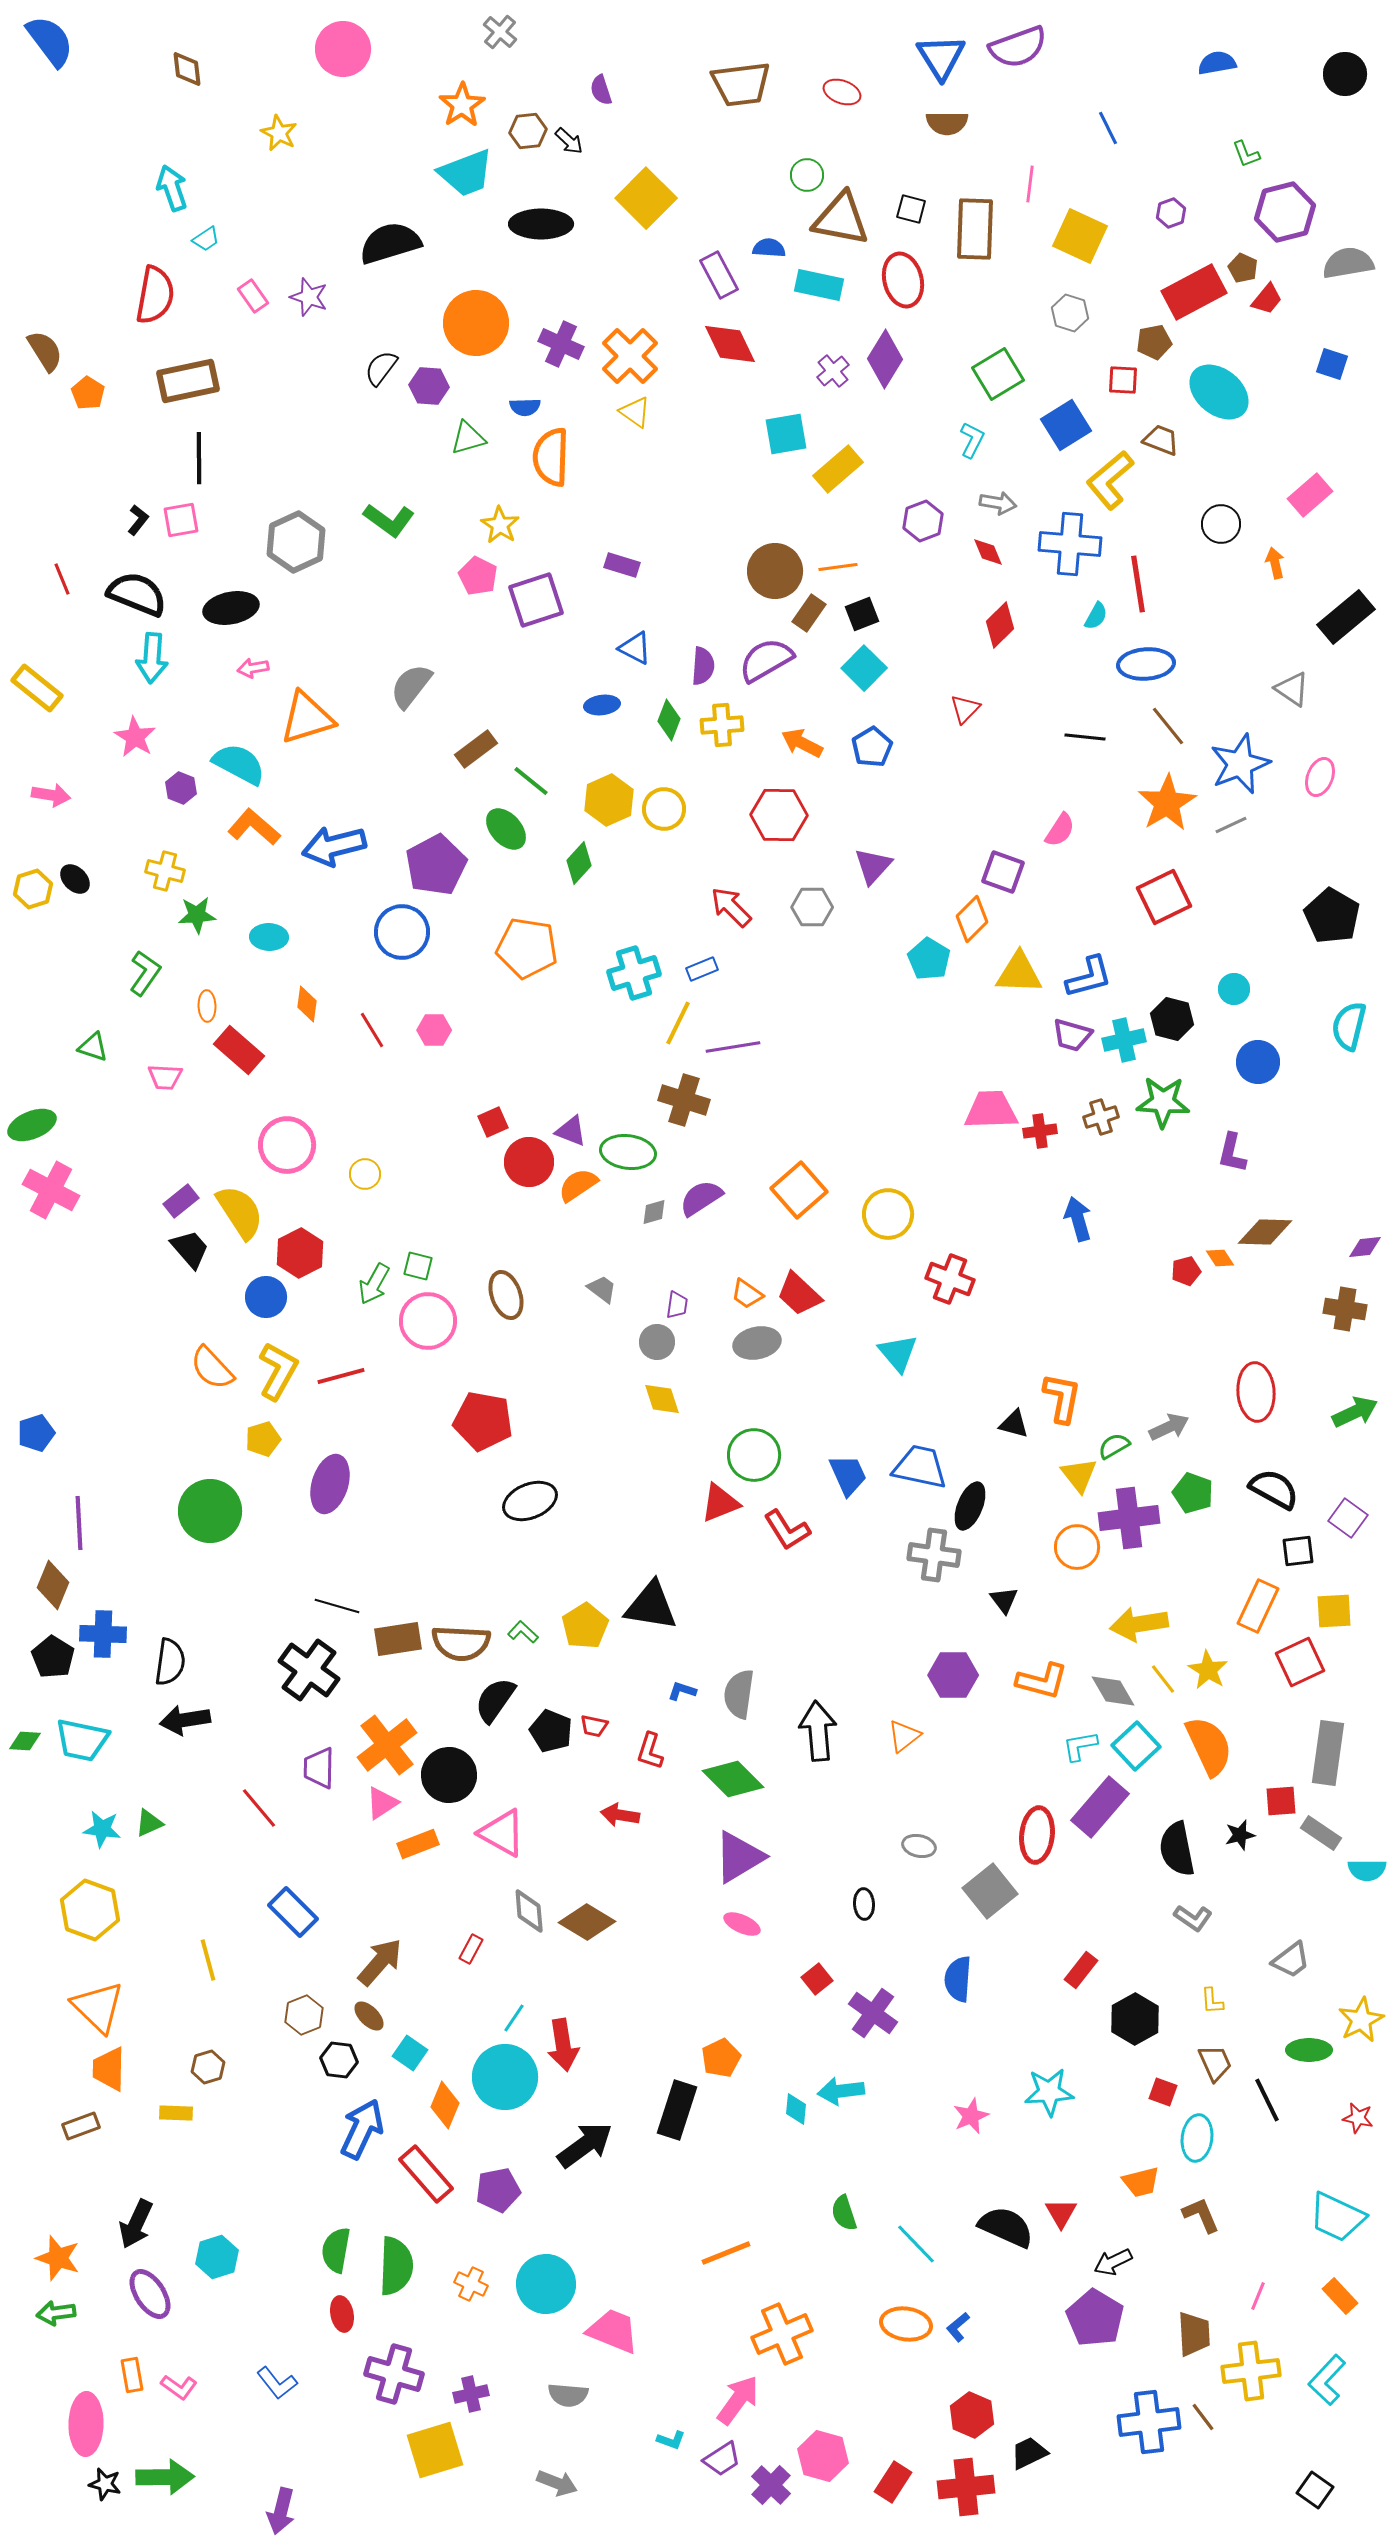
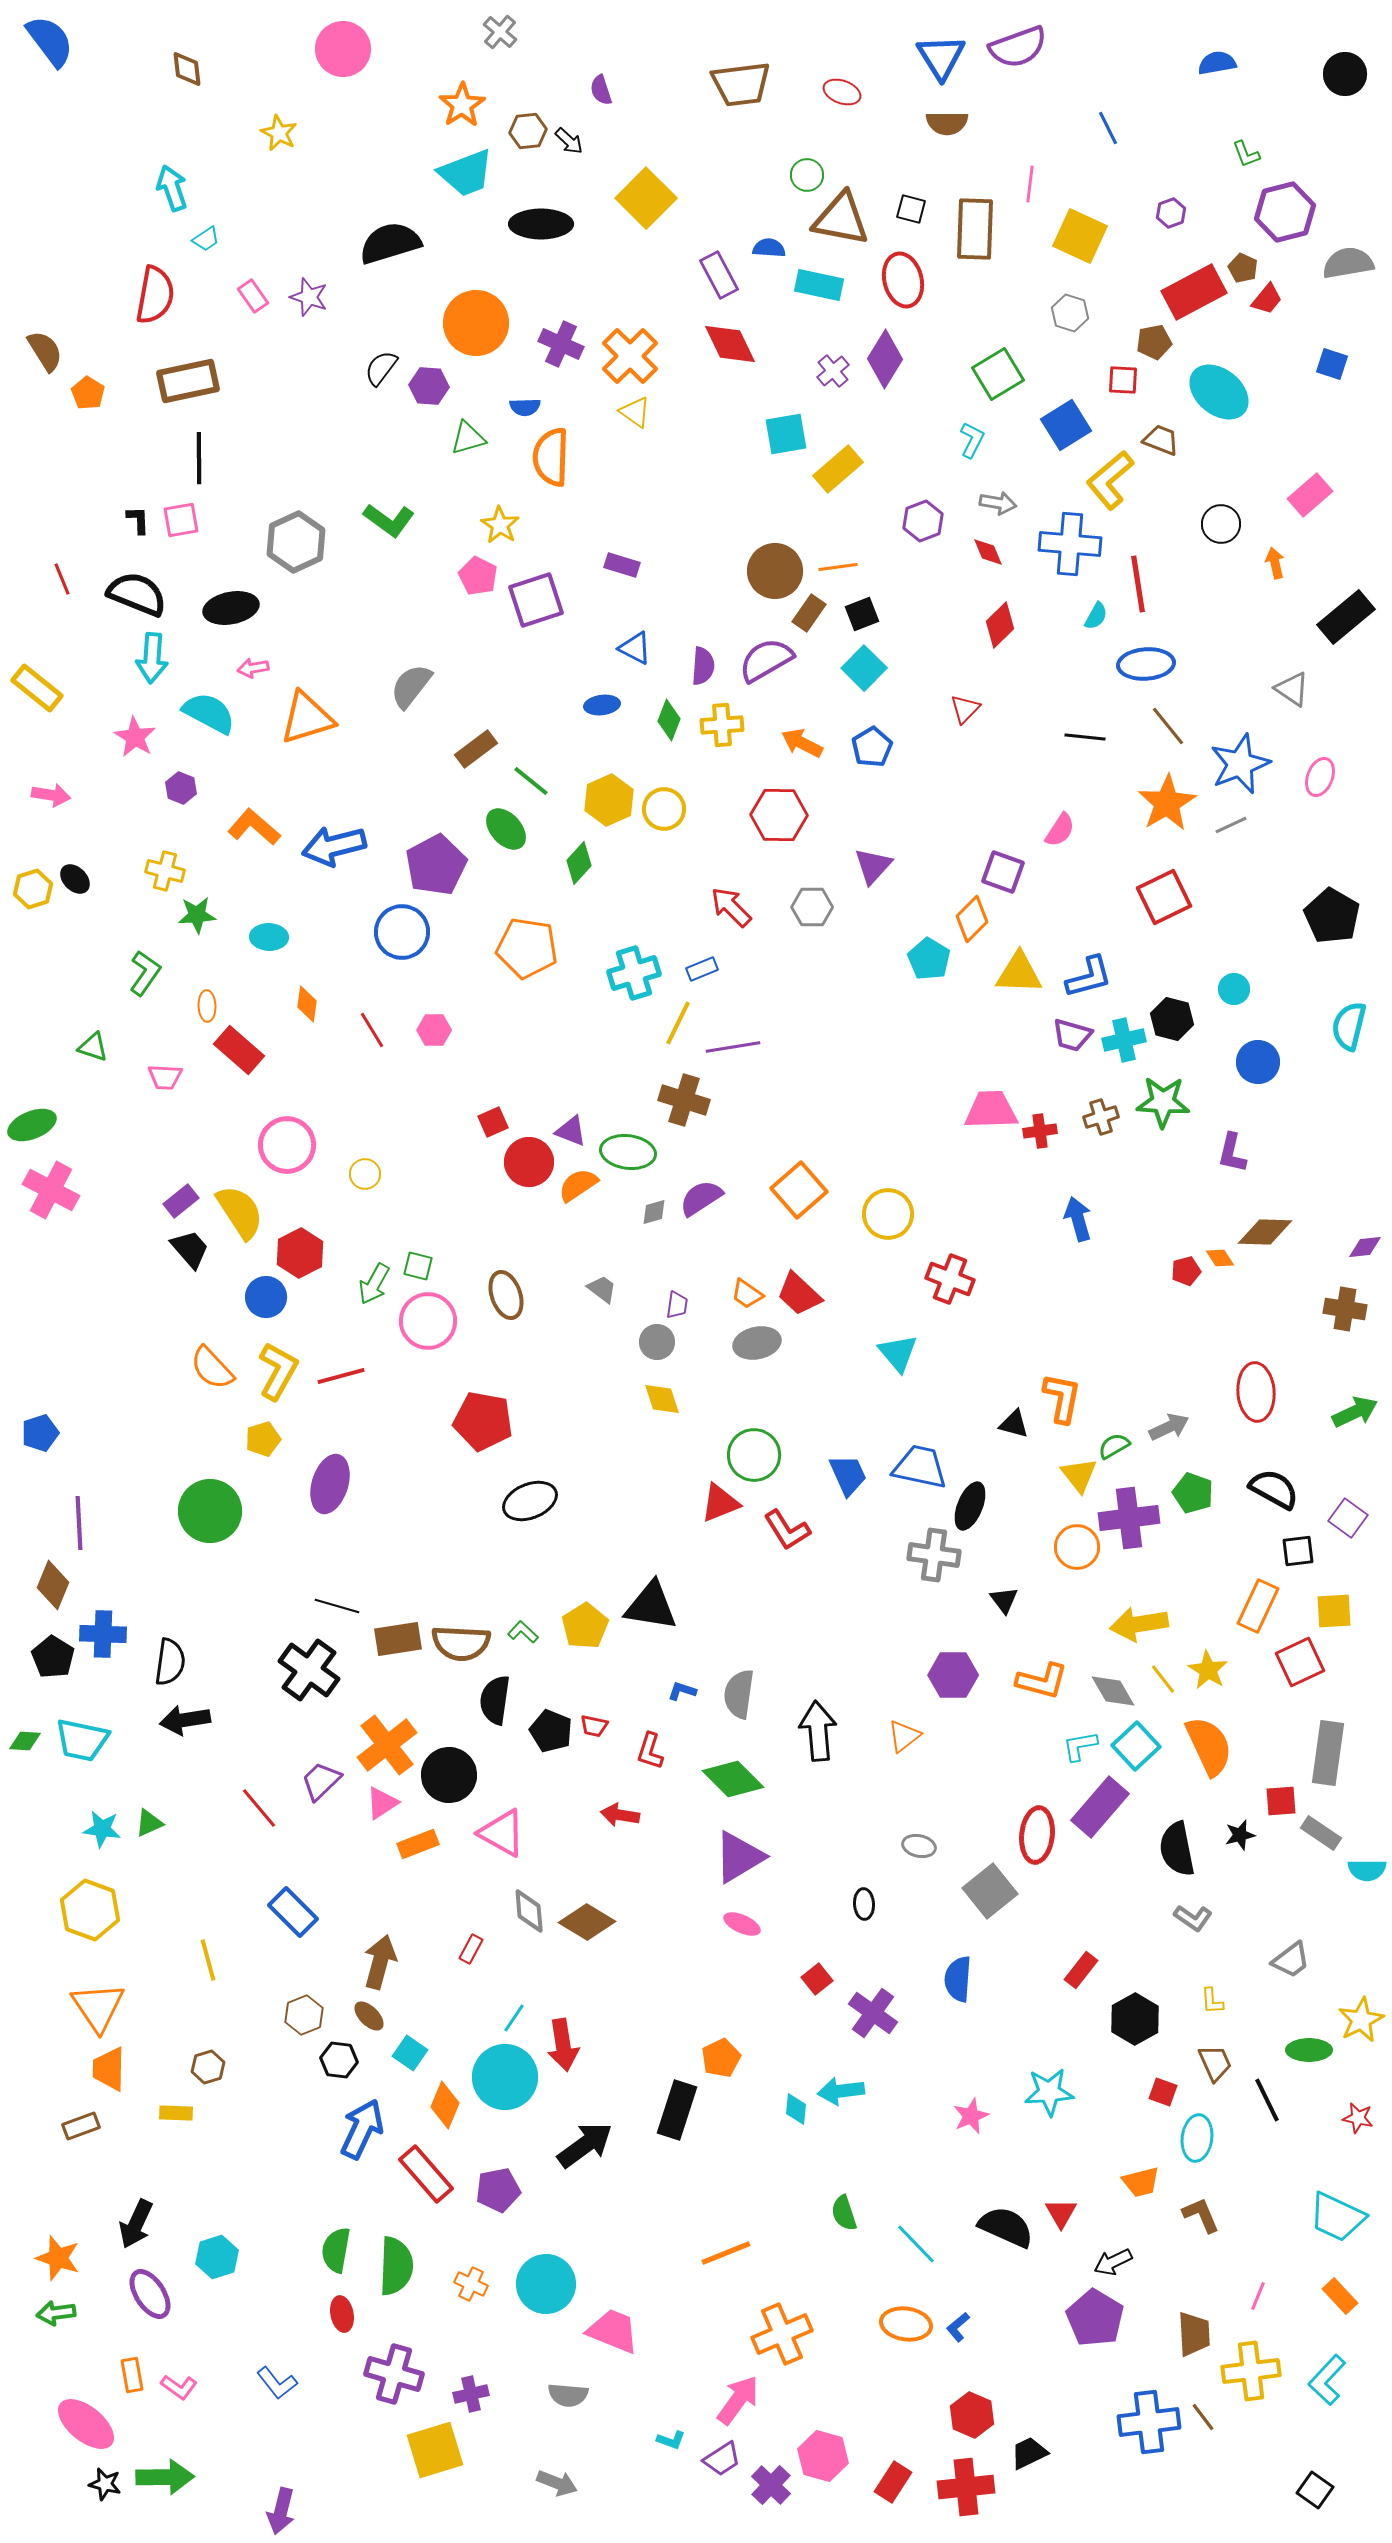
black L-shape at (138, 520): rotated 40 degrees counterclockwise
cyan semicircle at (239, 764): moved 30 px left, 51 px up
blue pentagon at (36, 1433): moved 4 px right
black semicircle at (495, 1700): rotated 27 degrees counterclockwise
purple trapezoid at (319, 1768): moved 2 px right, 13 px down; rotated 45 degrees clockwise
brown arrow at (380, 1962): rotated 26 degrees counterclockwise
orange triangle at (98, 2007): rotated 12 degrees clockwise
pink ellipse at (86, 2424): rotated 52 degrees counterclockwise
